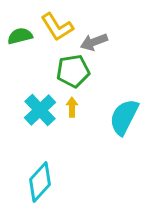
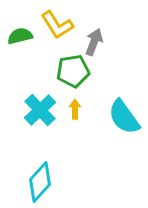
yellow L-shape: moved 2 px up
gray arrow: rotated 132 degrees clockwise
yellow arrow: moved 3 px right, 2 px down
cyan semicircle: rotated 63 degrees counterclockwise
